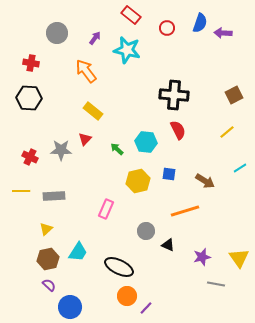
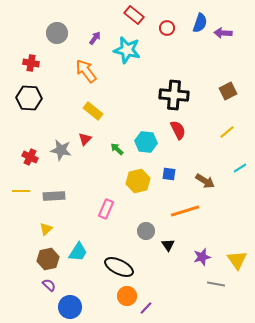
red rectangle at (131, 15): moved 3 px right
brown square at (234, 95): moved 6 px left, 4 px up
gray star at (61, 150): rotated 10 degrees clockwise
black triangle at (168, 245): rotated 32 degrees clockwise
yellow triangle at (239, 258): moved 2 px left, 2 px down
